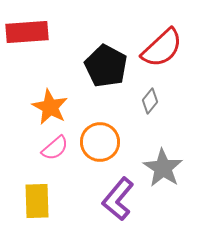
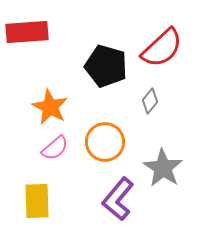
black pentagon: rotated 12 degrees counterclockwise
orange circle: moved 5 px right
